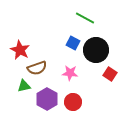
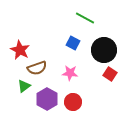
black circle: moved 8 px right
green triangle: rotated 24 degrees counterclockwise
